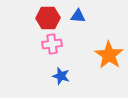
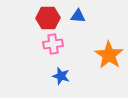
pink cross: moved 1 px right
